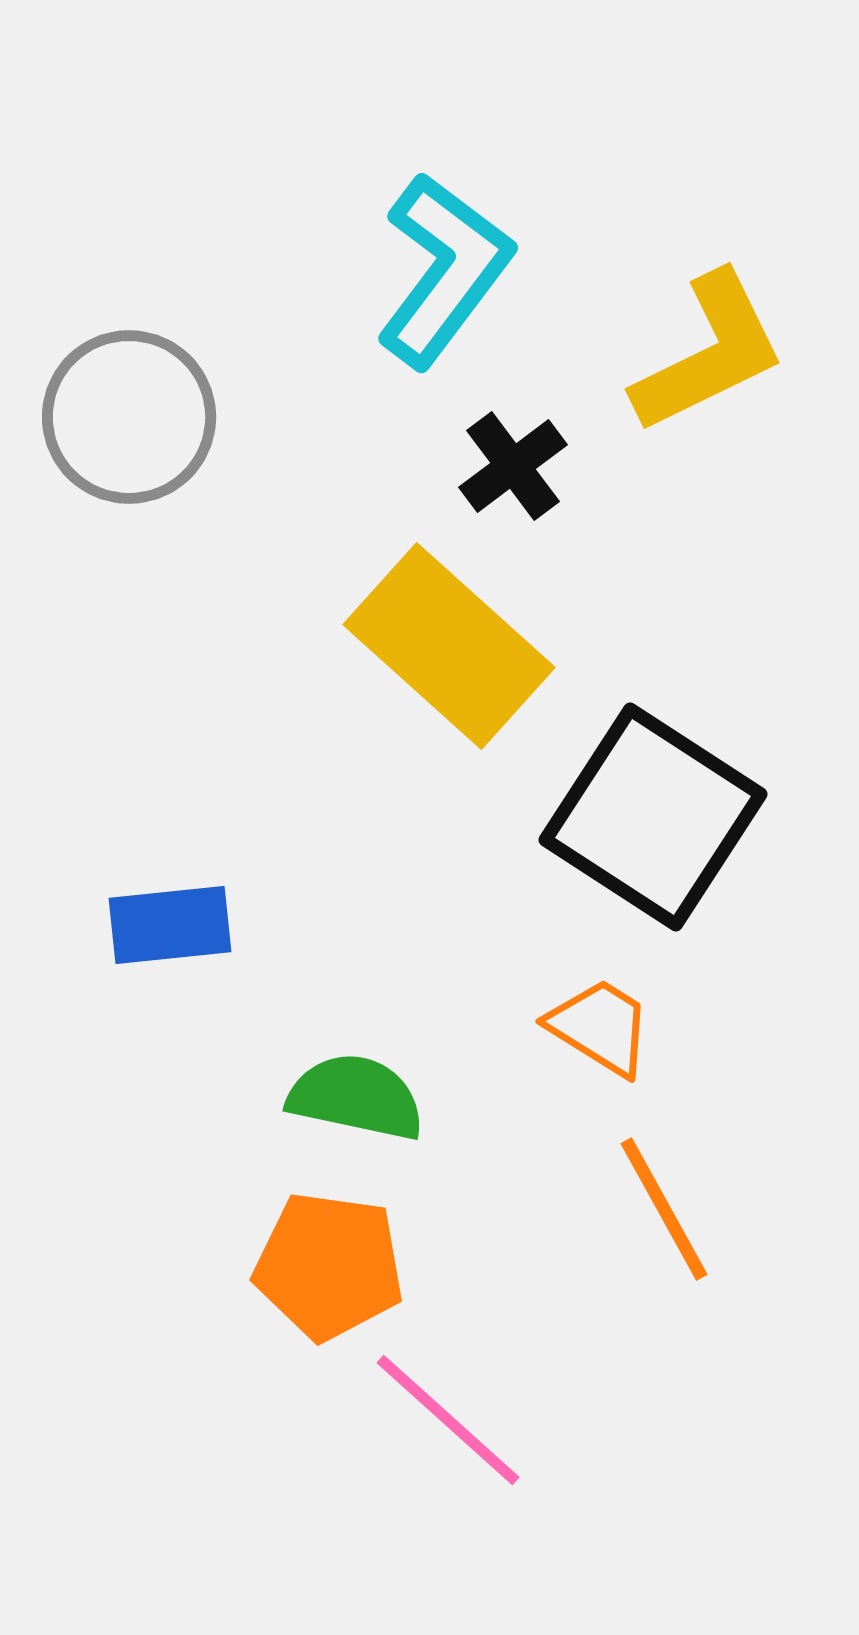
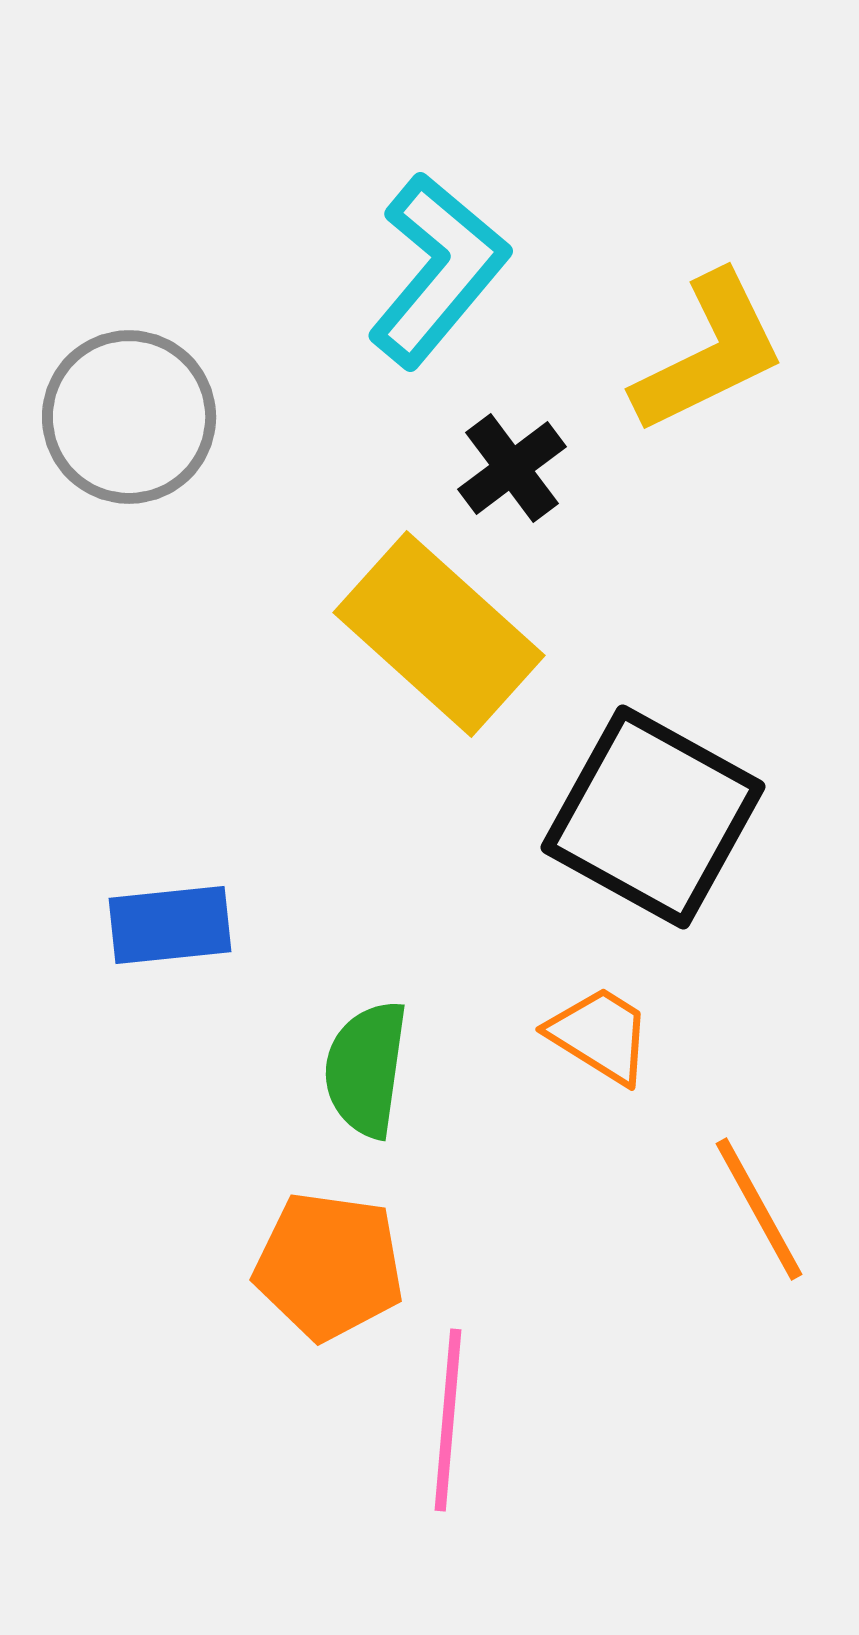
cyan L-shape: moved 6 px left; rotated 3 degrees clockwise
black cross: moved 1 px left, 2 px down
yellow rectangle: moved 10 px left, 12 px up
black square: rotated 4 degrees counterclockwise
orange trapezoid: moved 8 px down
green semicircle: moved 10 px right, 28 px up; rotated 94 degrees counterclockwise
orange line: moved 95 px right
pink line: rotated 53 degrees clockwise
